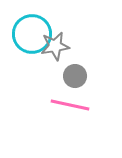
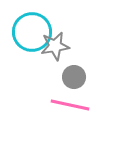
cyan circle: moved 2 px up
gray circle: moved 1 px left, 1 px down
